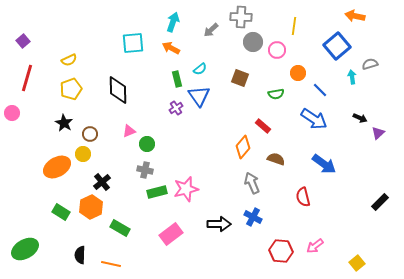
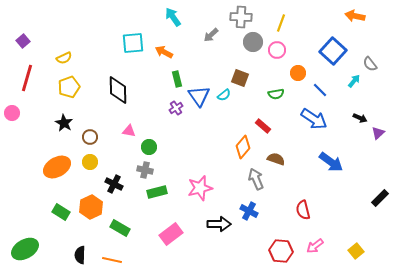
cyan arrow at (173, 22): moved 5 px up; rotated 54 degrees counterclockwise
yellow line at (294, 26): moved 13 px left, 3 px up; rotated 12 degrees clockwise
gray arrow at (211, 30): moved 5 px down
blue square at (337, 46): moved 4 px left, 5 px down; rotated 8 degrees counterclockwise
orange arrow at (171, 48): moved 7 px left, 4 px down
yellow semicircle at (69, 60): moved 5 px left, 2 px up
gray semicircle at (370, 64): rotated 112 degrees counterclockwise
cyan semicircle at (200, 69): moved 24 px right, 26 px down
cyan arrow at (352, 77): moved 2 px right, 4 px down; rotated 48 degrees clockwise
yellow pentagon at (71, 89): moved 2 px left, 2 px up
pink triangle at (129, 131): rotated 32 degrees clockwise
brown circle at (90, 134): moved 3 px down
green circle at (147, 144): moved 2 px right, 3 px down
yellow circle at (83, 154): moved 7 px right, 8 px down
blue arrow at (324, 164): moved 7 px right, 2 px up
black cross at (102, 182): moved 12 px right, 2 px down; rotated 24 degrees counterclockwise
gray arrow at (252, 183): moved 4 px right, 4 px up
pink star at (186, 189): moved 14 px right, 1 px up
red semicircle at (303, 197): moved 13 px down
black rectangle at (380, 202): moved 4 px up
blue cross at (253, 217): moved 4 px left, 6 px up
yellow square at (357, 263): moved 1 px left, 12 px up
orange line at (111, 264): moved 1 px right, 4 px up
